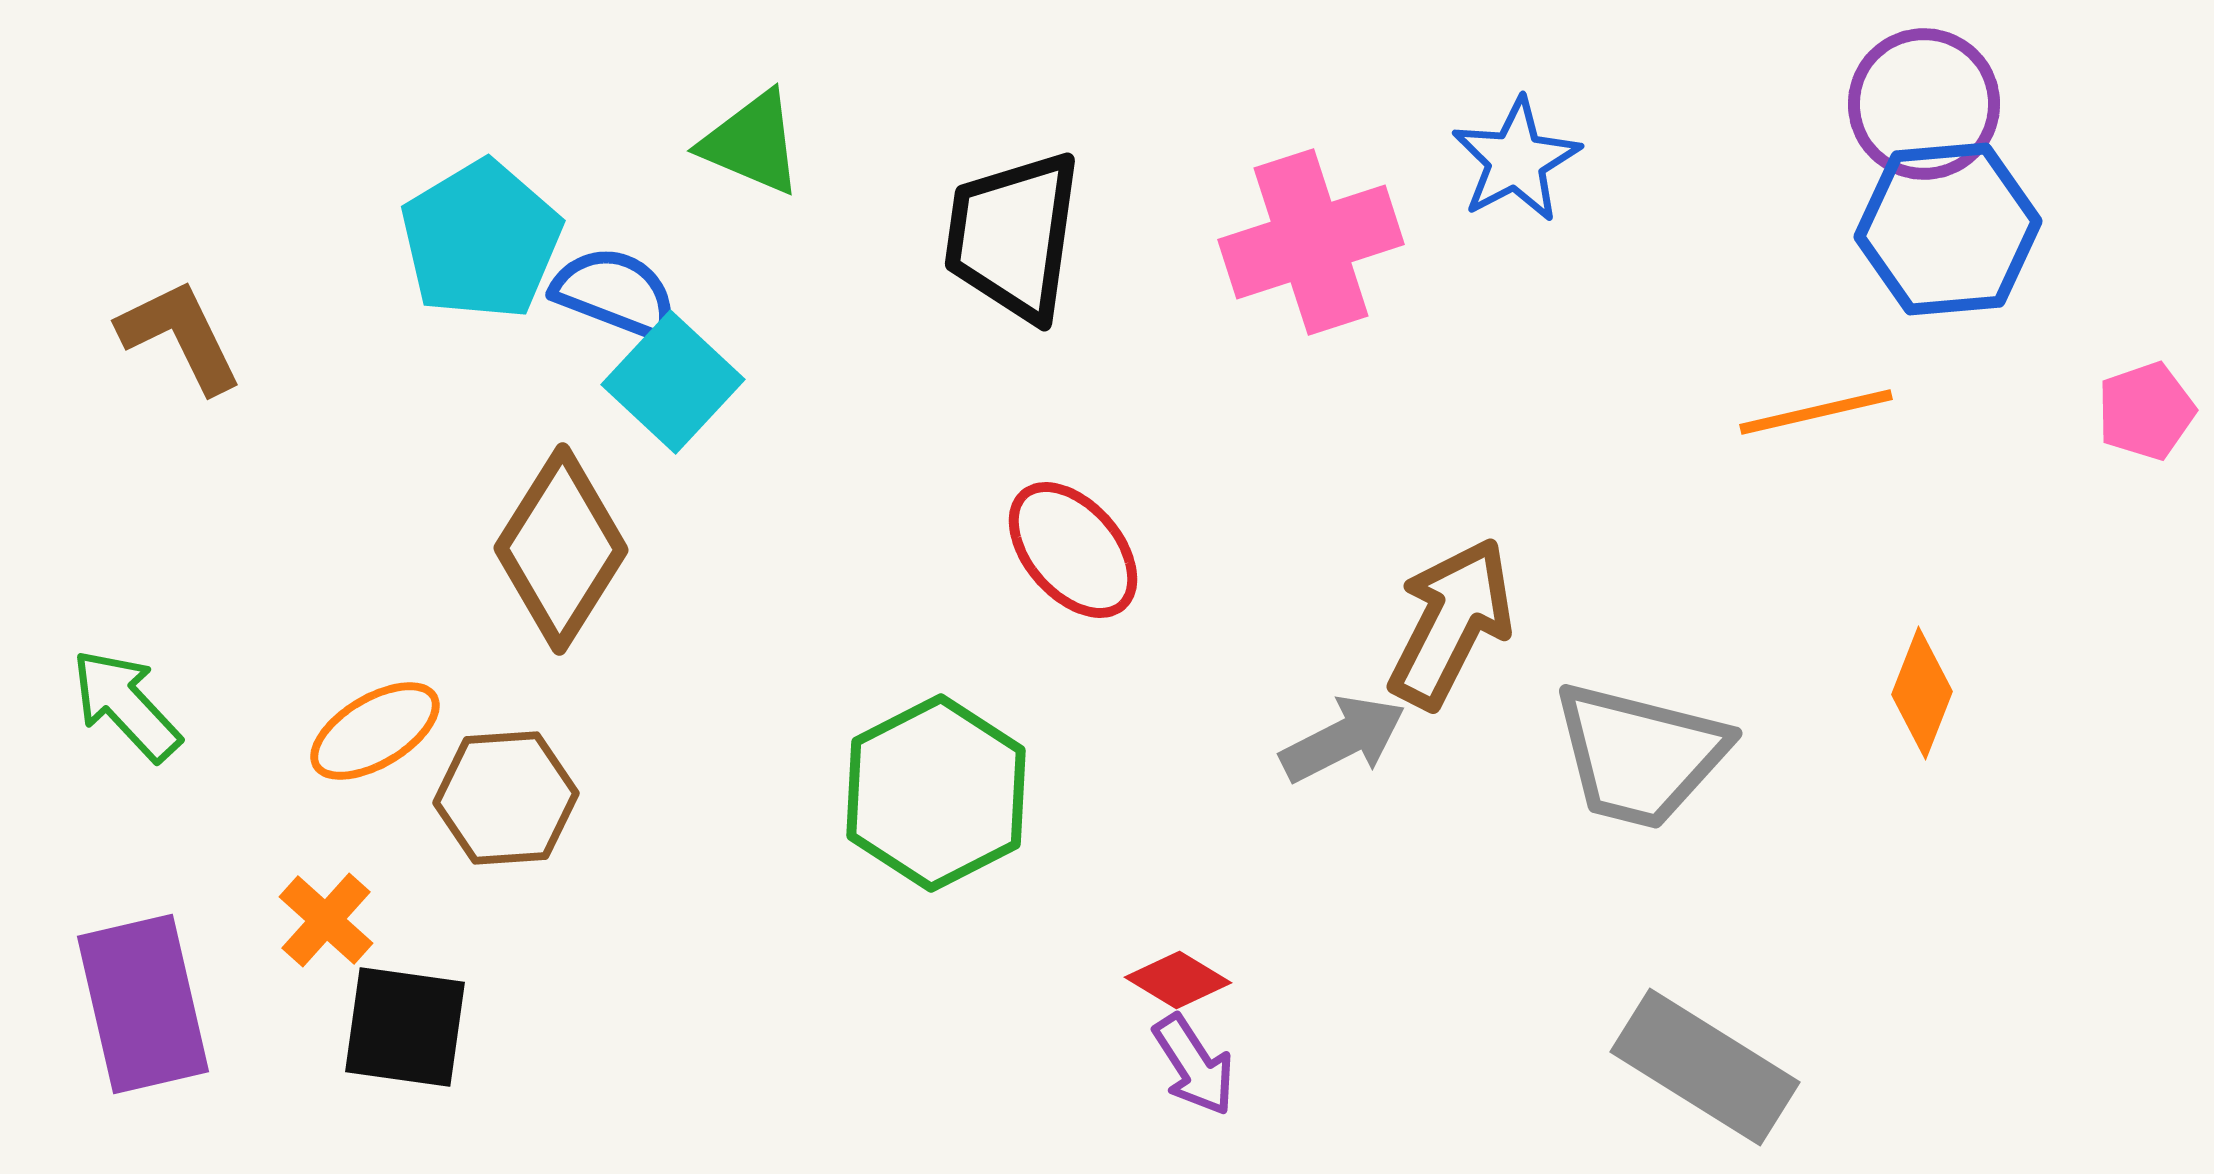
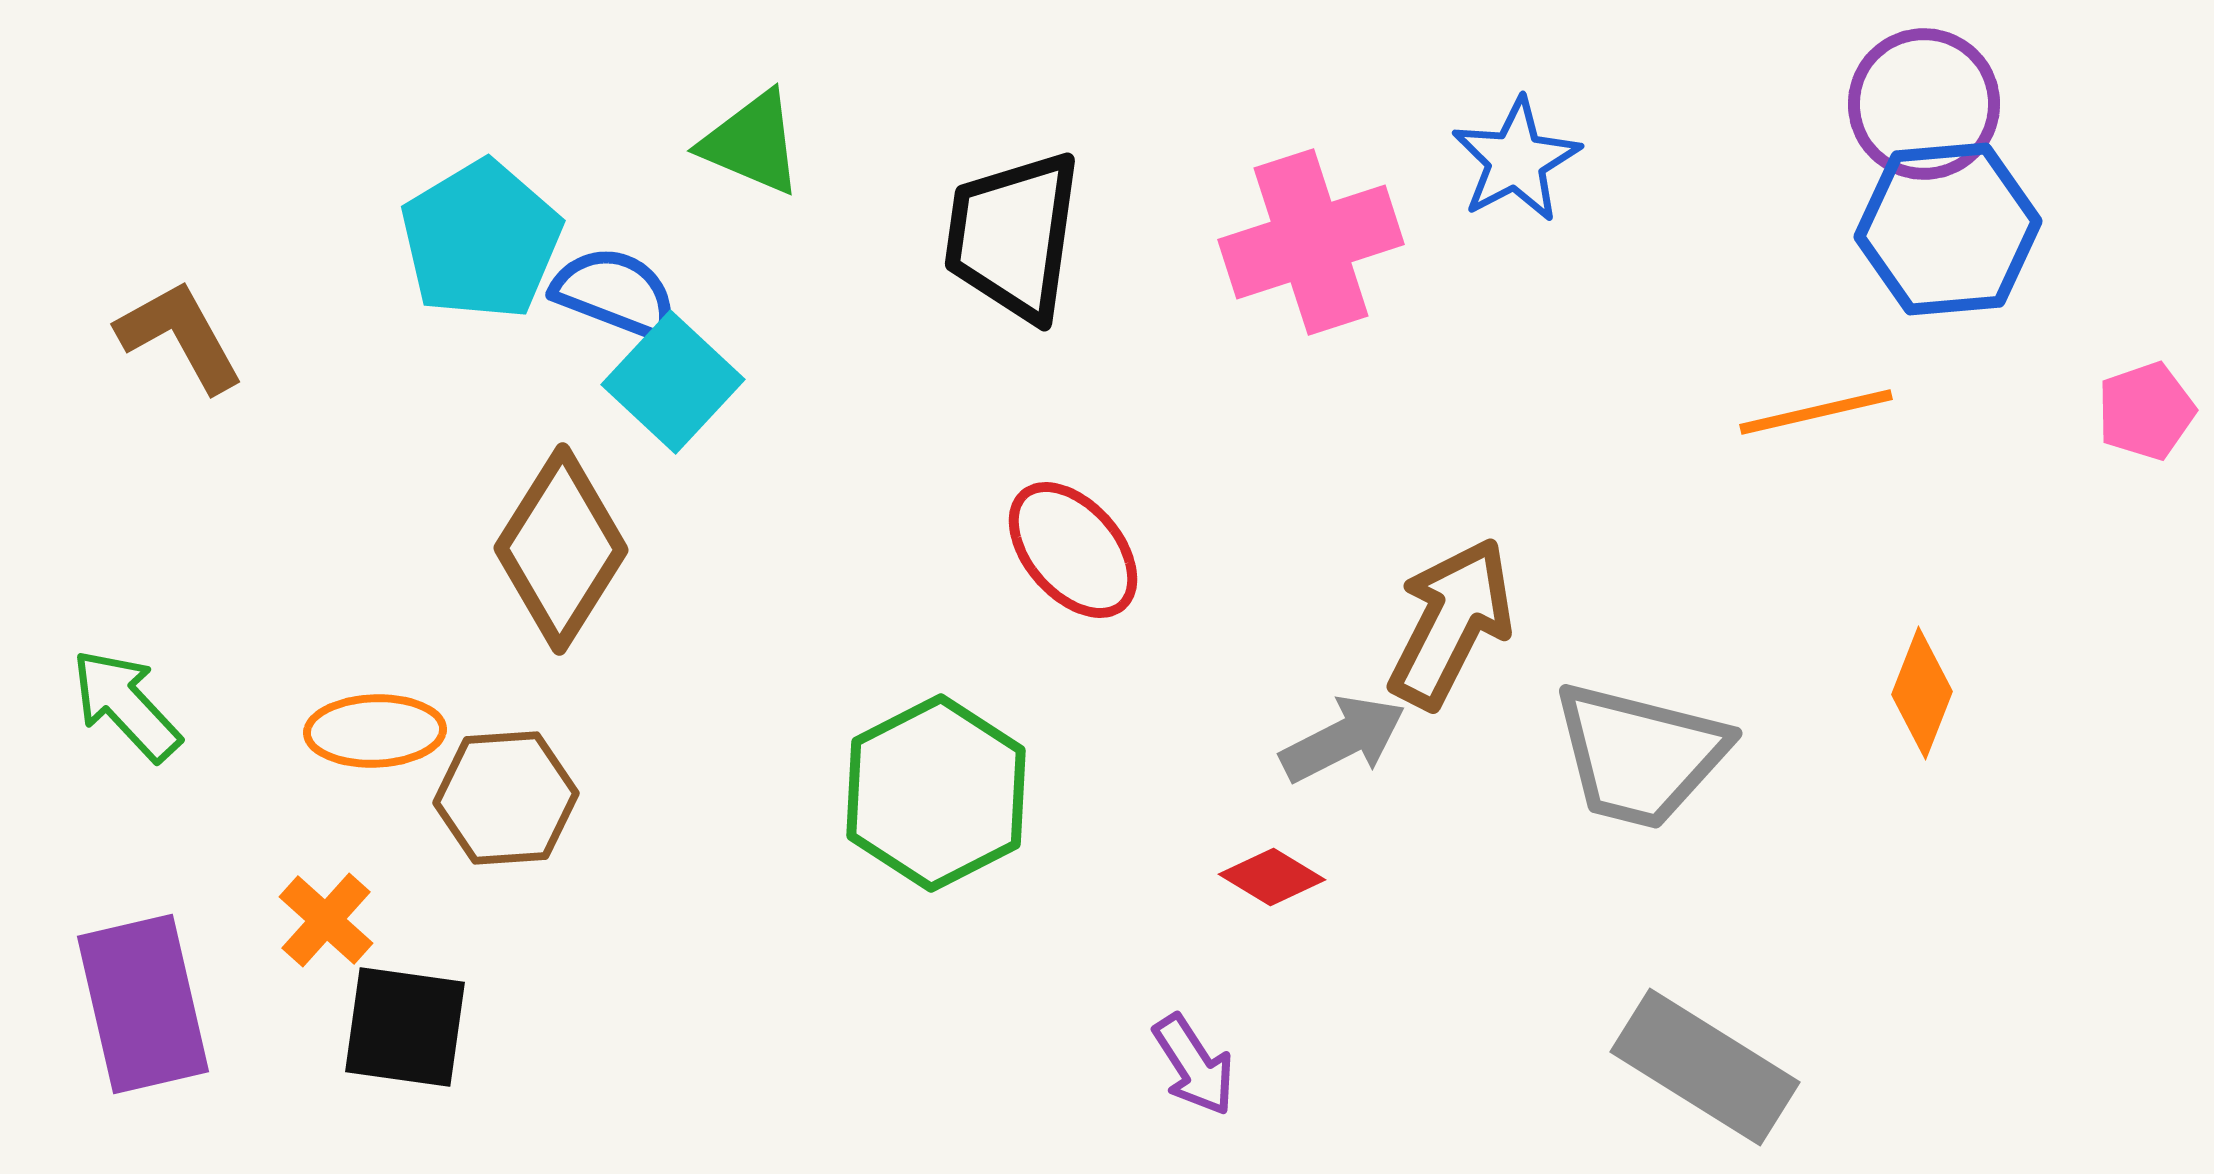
brown L-shape: rotated 3 degrees counterclockwise
orange ellipse: rotated 29 degrees clockwise
red diamond: moved 94 px right, 103 px up
